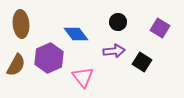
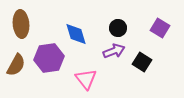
black circle: moved 6 px down
blue diamond: rotated 20 degrees clockwise
purple arrow: rotated 15 degrees counterclockwise
purple hexagon: rotated 16 degrees clockwise
pink triangle: moved 3 px right, 2 px down
